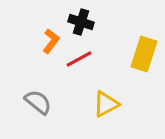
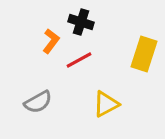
red line: moved 1 px down
gray semicircle: rotated 112 degrees clockwise
